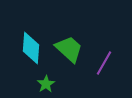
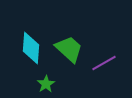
purple line: rotated 30 degrees clockwise
